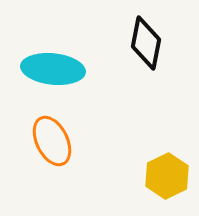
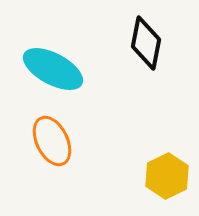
cyan ellipse: rotated 22 degrees clockwise
